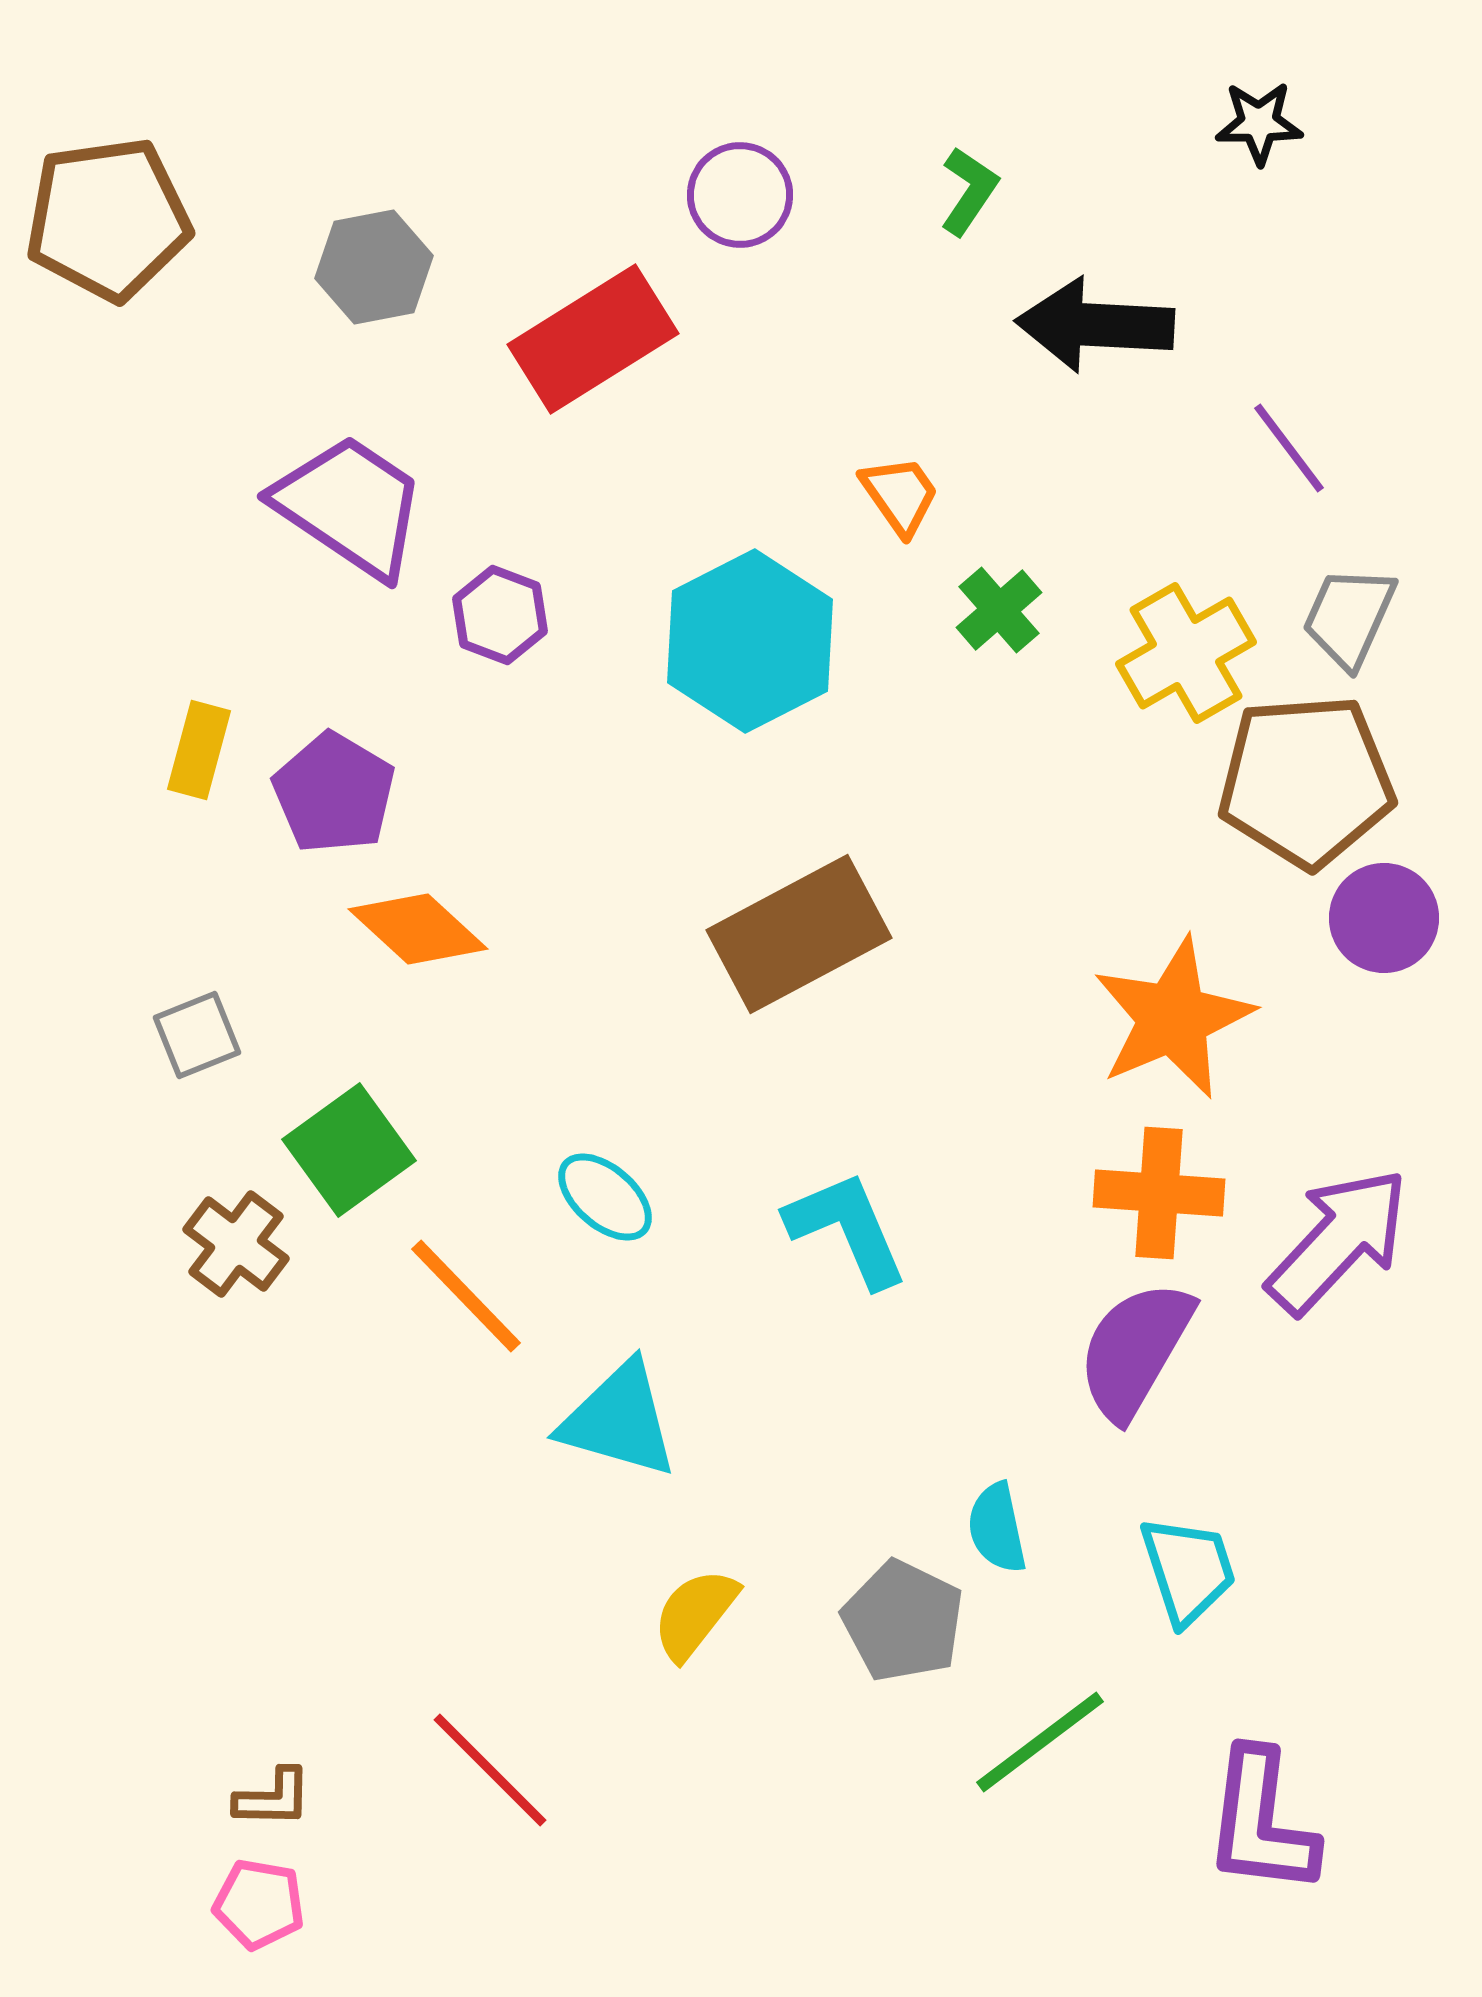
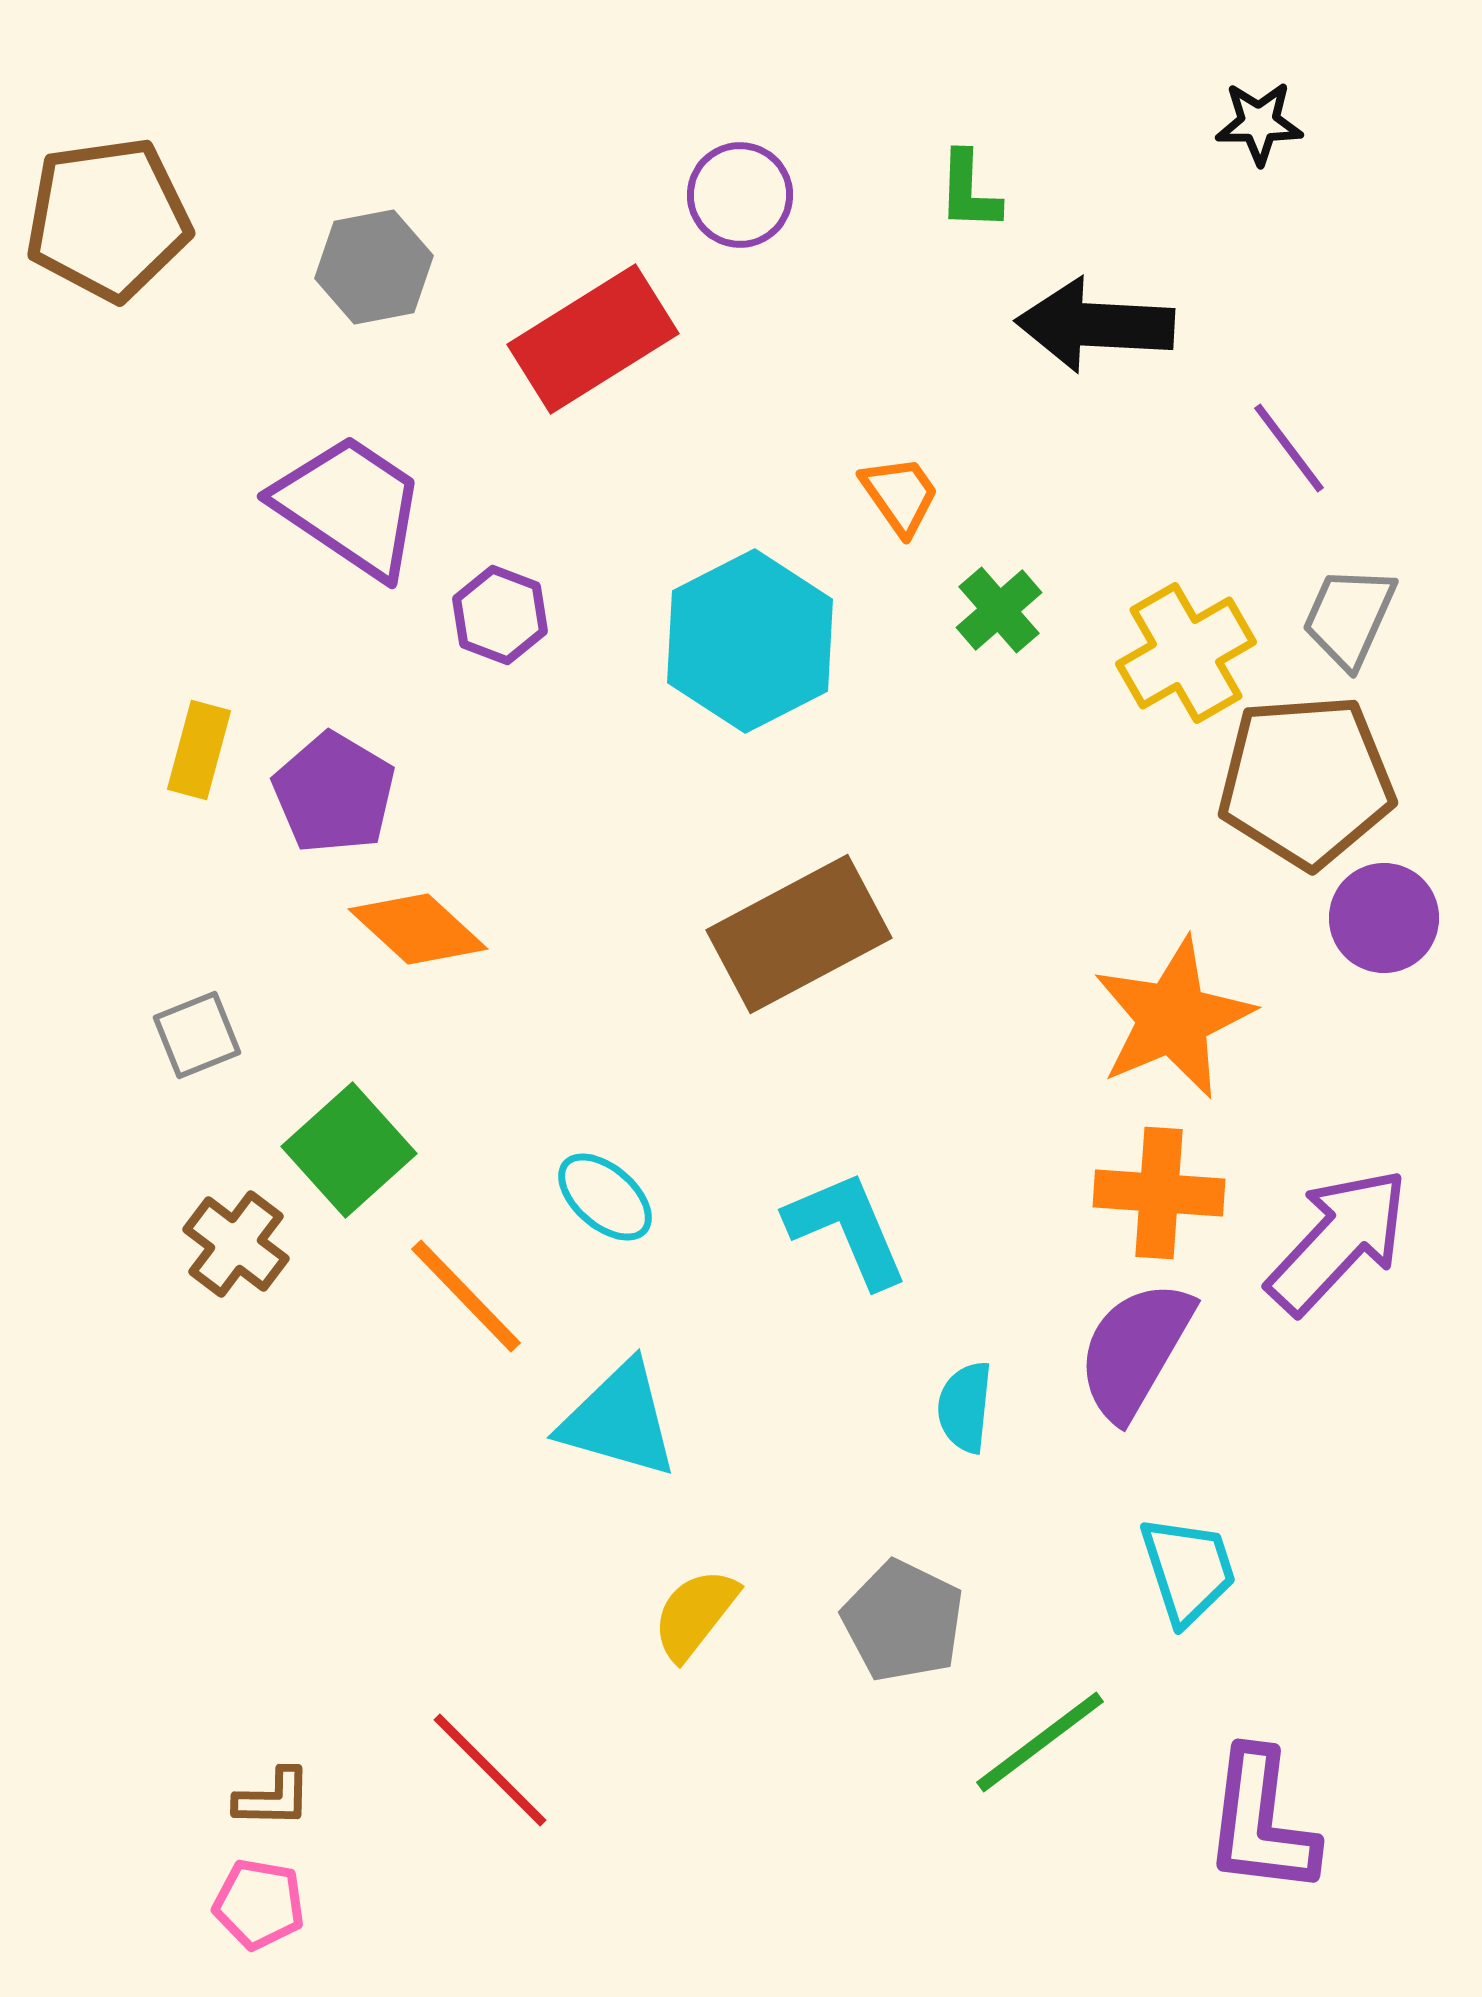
green L-shape at (969, 191): rotated 148 degrees clockwise
green square at (349, 1150): rotated 6 degrees counterclockwise
cyan semicircle at (997, 1528): moved 32 px left, 121 px up; rotated 18 degrees clockwise
